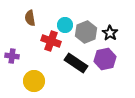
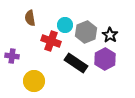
black star: moved 2 px down
purple hexagon: rotated 15 degrees counterclockwise
